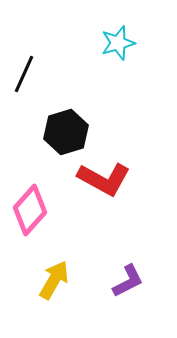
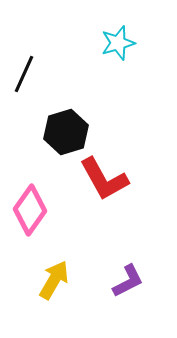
red L-shape: rotated 32 degrees clockwise
pink diamond: rotated 6 degrees counterclockwise
